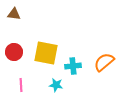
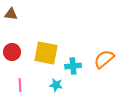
brown triangle: moved 3 px left
red circle: moved 2 px left
orange semicircle: moved 3 px up
pink line: moved 1 px left
